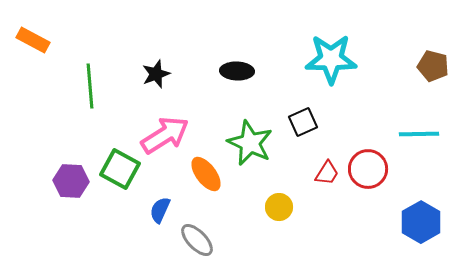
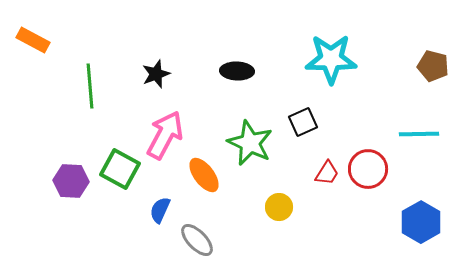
pink arrow: rotated 30 degrees counterclockwise
orange ellipse: moved 2 px left, 1 px down
